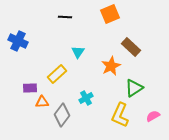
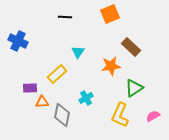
orange star: rotated 18 degrees clockwise
gray diamond: rotated 25 degrees counterclockwise
